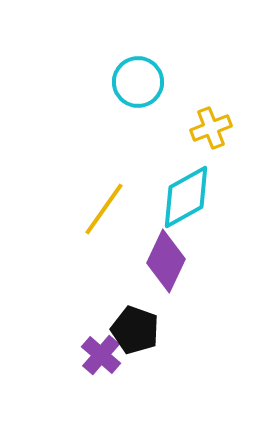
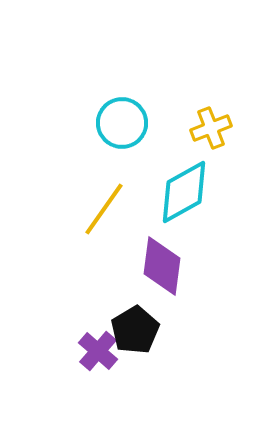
cyan circle: moved 16 px left, 41 px down
cyan diamond: moved 2 px left, 5 px up
purple diamond: moved 4 px left, 5 px down; rotated 18 degrees counterclockwise
black pentagon: rotated 21 degrees clockwise
purple cross: moved 3 px left, 4 px up
